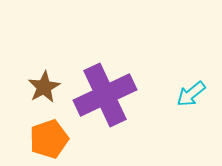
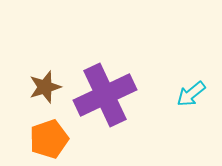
brown star: moved 1 px right; rotated 12 degrees clockwise
